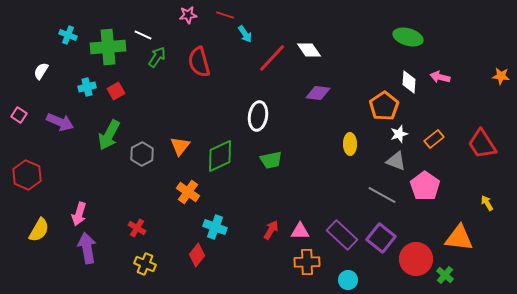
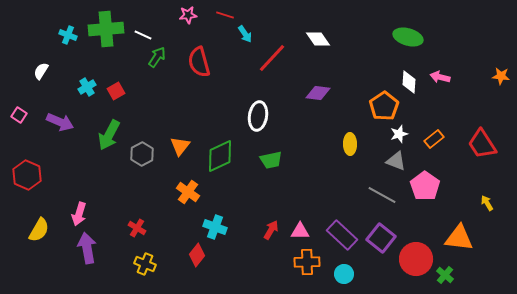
green cross at (108, 47): moved 2 px left, 18 px up
white diamond at (309, 50): moved 9 px right, 11 px up
cyan cross at (87, 87): rotated 18 degrees counterclockwise
cyan circle at (348, 280): moved 4 px left, 6 px up
